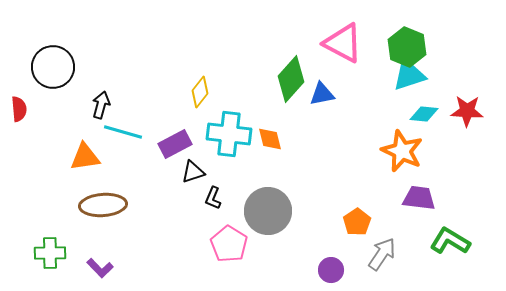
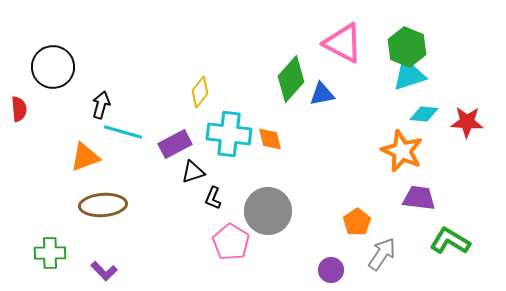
red star: moved 11 px down
orange triangle: rotated 12 degrees counterclockwise
pink pentagon: moved 2 px right, 2 px up
purple L-shape: moved 4 px right, 3 px down
